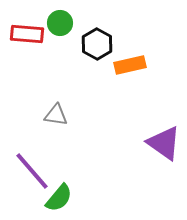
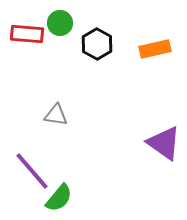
orange rectangle: moved 25 px right, 16 px up
